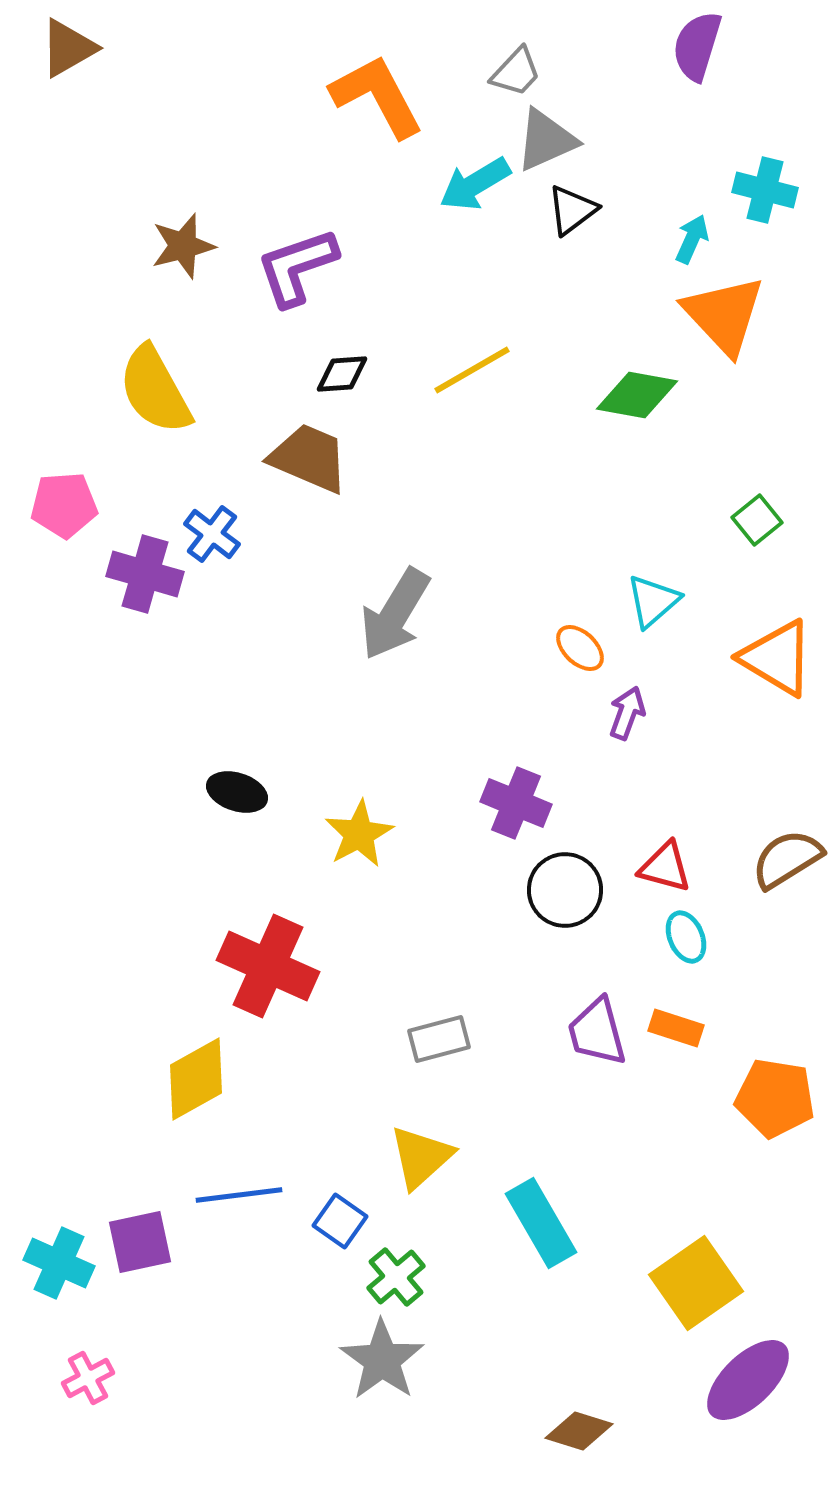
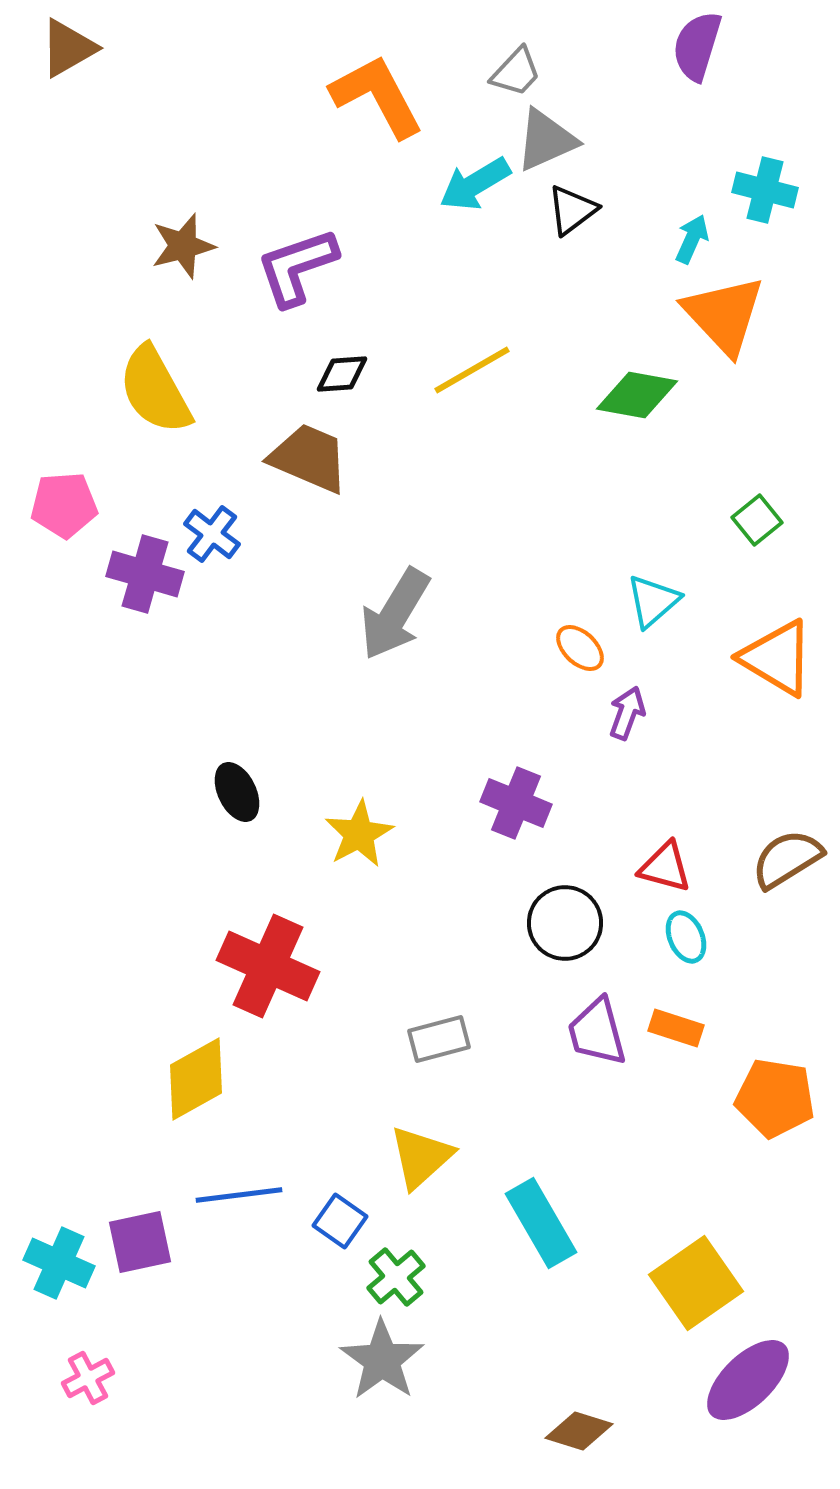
black ellipse at (237, 792): rotated 46 degrees clockwise
black circle at (565, 890): moved 33 px down
